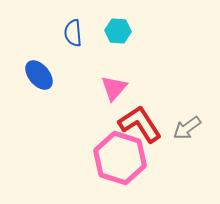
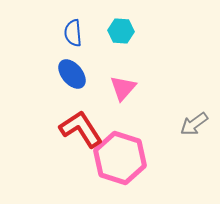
cyan hexagon: moved 3 px right
blue ellipse: moved 33 px right, 1 px up
pink triangle: moved 9 px right
red L-shape: moved 59 px left, 5 px down
gray arrow: moved 7 px right, 4 px up
